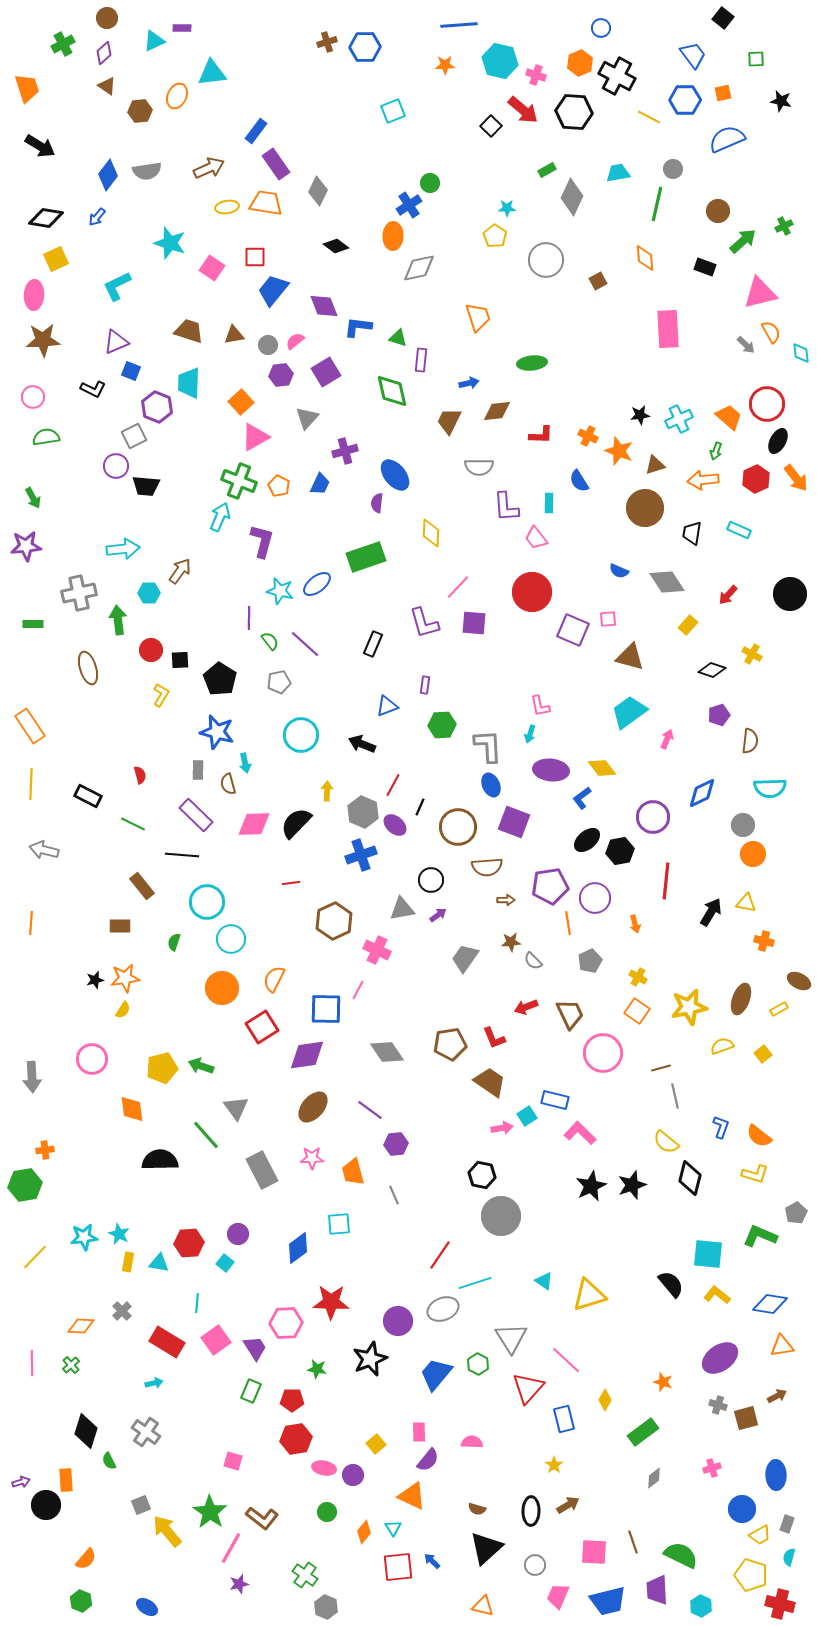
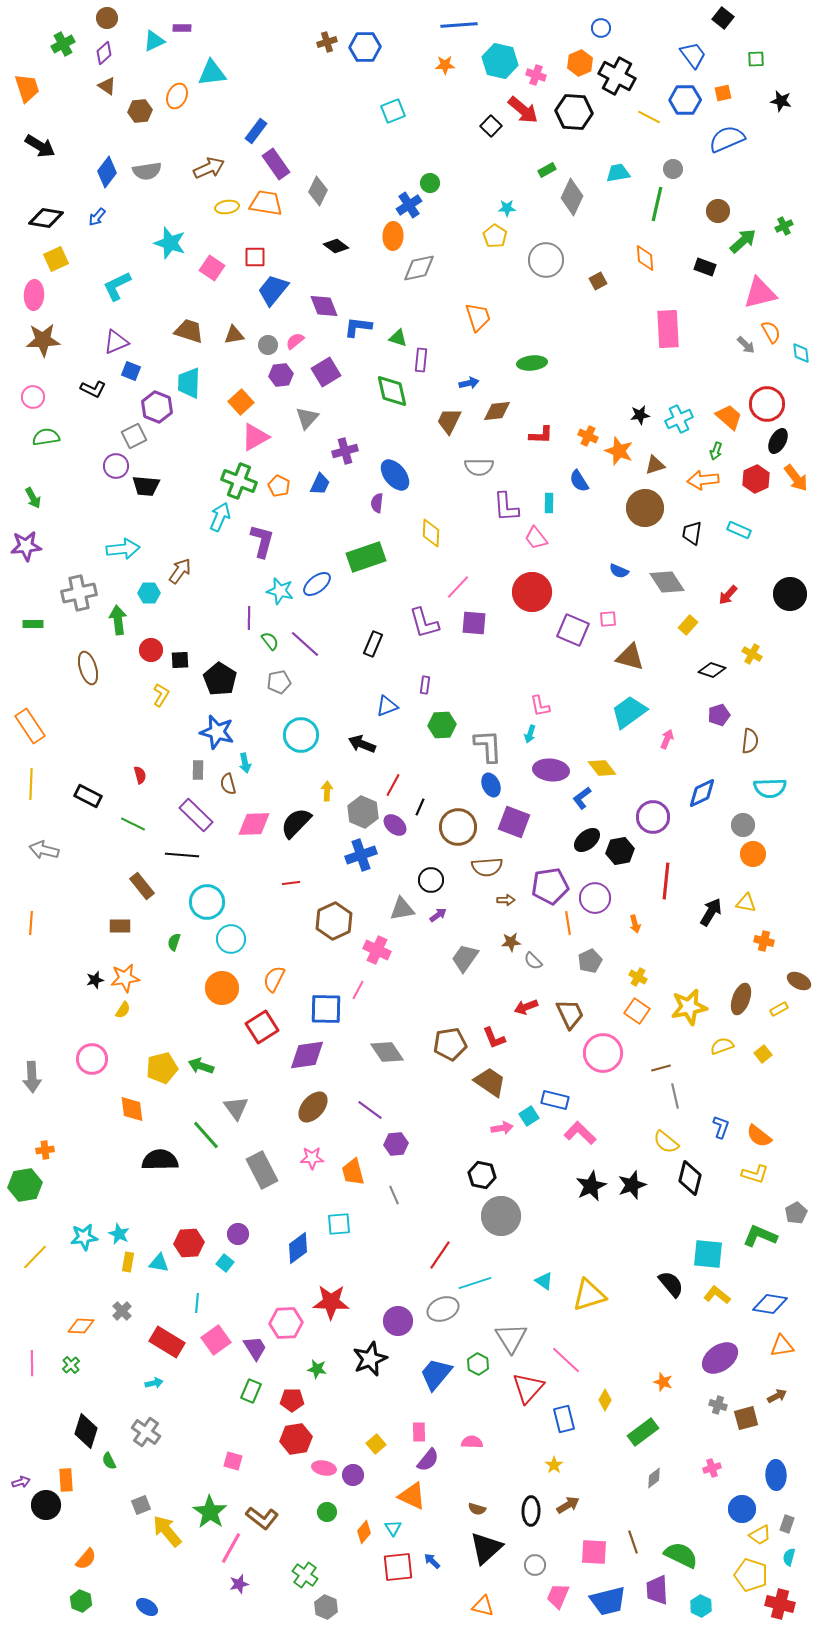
blue diamond at (108, 175): moved 1 px left, 3 px up
cyan square at (527, 1116): moved 2 px right
